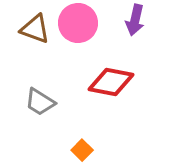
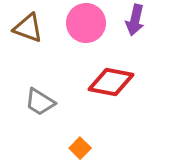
pink circle: moved 8 px right
brown triangle: moved 7 px left, 1 px up
orange square: moved 2 px left, 2 px up
